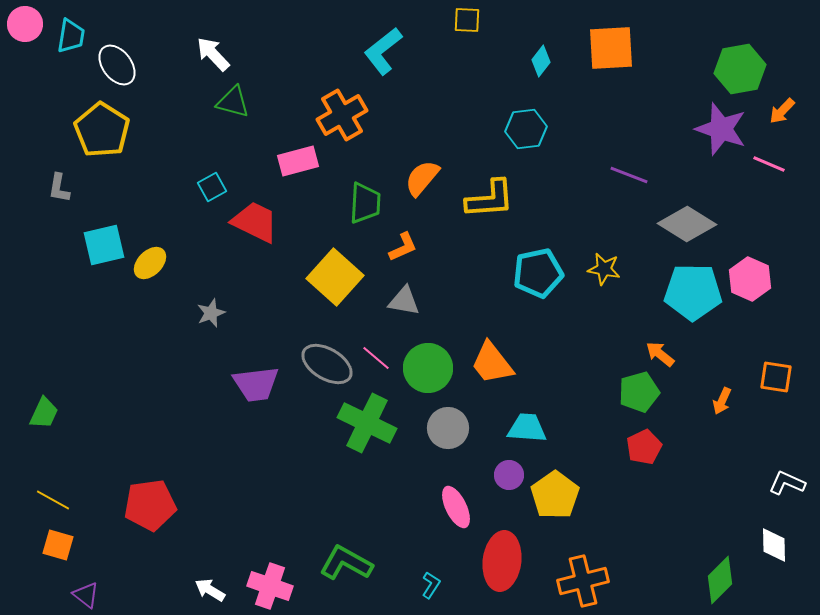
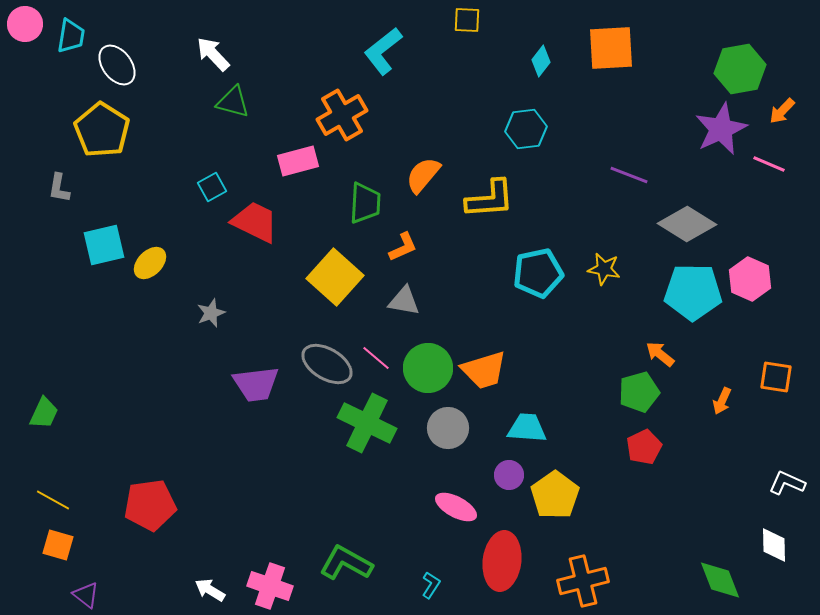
purple star at (721, 129): rotated 28 degrees clockwise
orange semicircle at (422, 178): moved 1 px right, 3 px up
orange trapezoid at (492, 363): moved 8 px left, 7 px down; rotated 69 degrees counterclockwise
pink ellipse at (456, 507): rotated 36 degrees counterclockwise
green diamond at (720, 580): rotated 66 degrees counterclockwise
